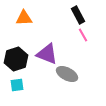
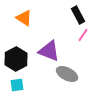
orange triangle: rotated 36 degrees clockwise
pink line: rotated 64 degrees clockwise
purple triangle: moved 2 px right, 3 px up
black hexagon: rotated 10 degrees counterclockwise
